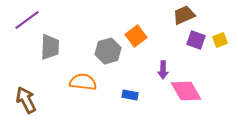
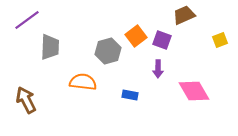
purple square: moved 34 px left
purple arrow: moved 5 px left, 1 px up
pink diamond: moved 8 px right
